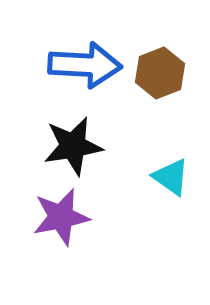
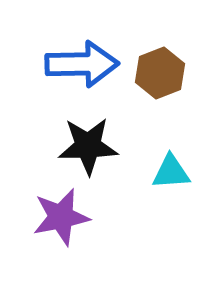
blue arrow: moved 3 px left, 1 px up; rotated 4 degrees counterclockwise
black star: moved 15 px right; rotated 8 degrees clockwise
cyan triangle: moved 5 px up; rotated 39 degrees counterclockwise
